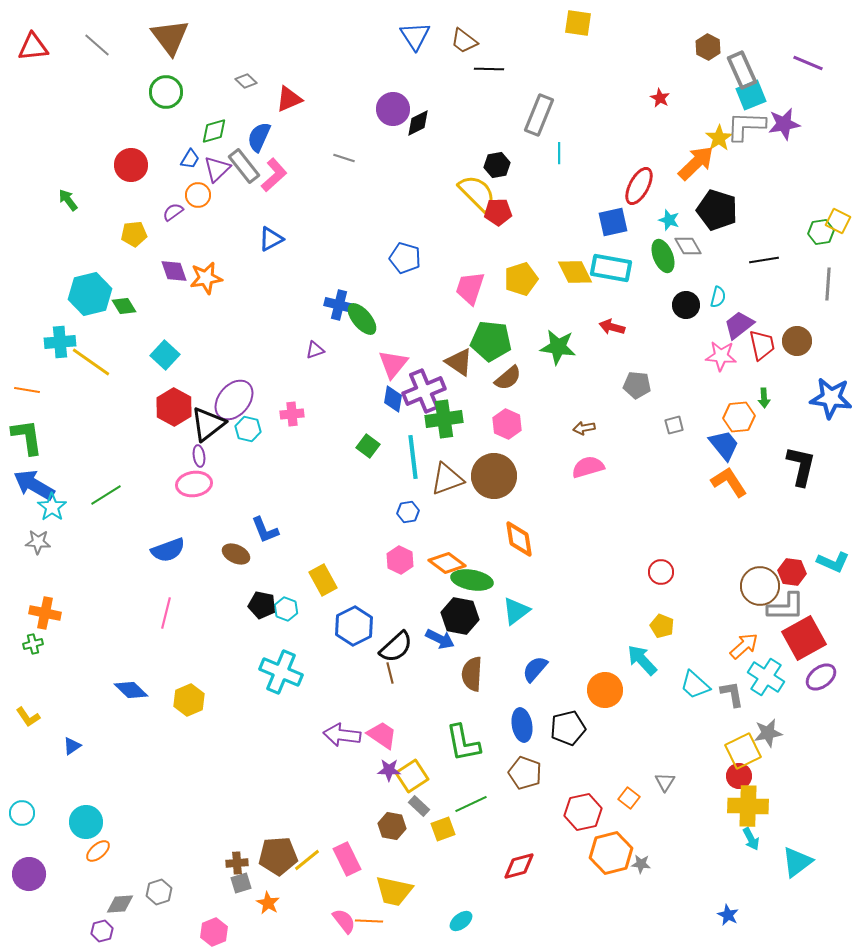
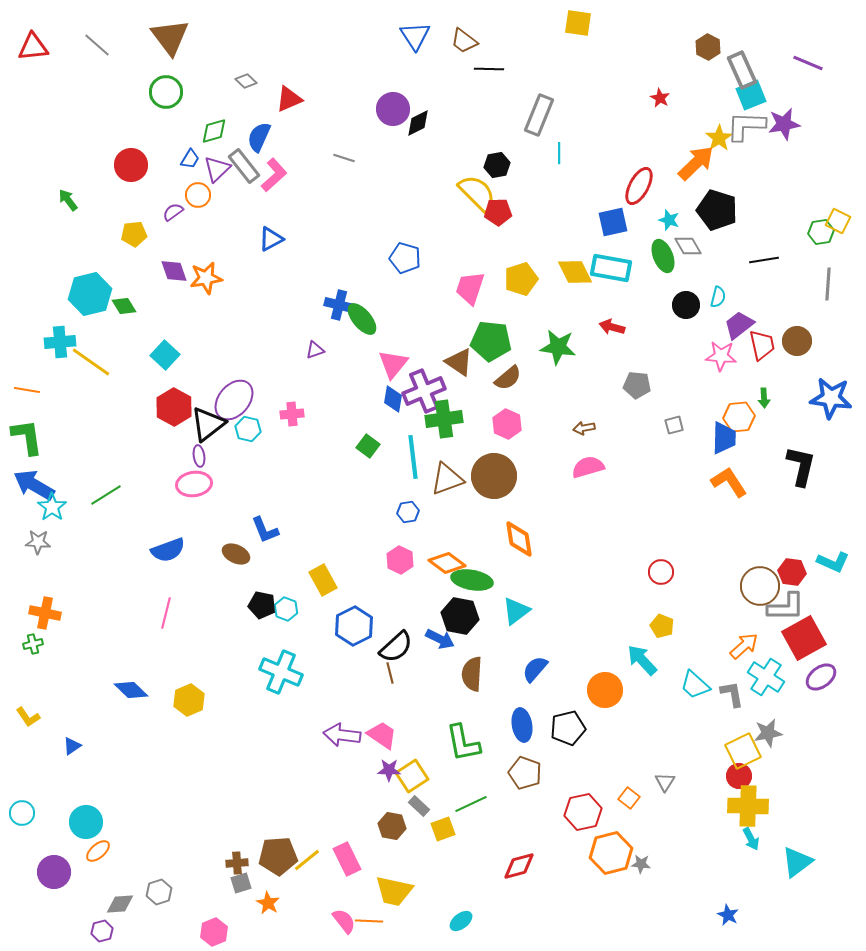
blue trapezoid at (724, 445): moved 7 px up; rotated 40 degrees clockwise
purple circle at (29, 874): moved 25 px right, 2 px up
